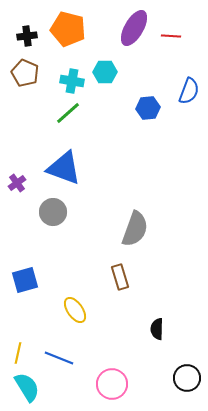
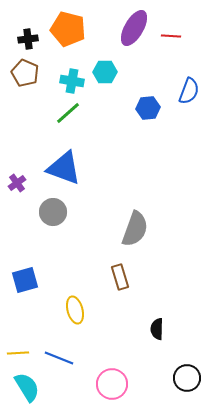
black cross: moved 1 px right, 3 px down
yellow ellipse: rotated 20 degrees clockwise
yellow line: rotated 75 degrees clockwise
